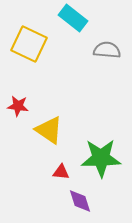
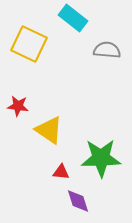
purple diamond: moved 2 px left
